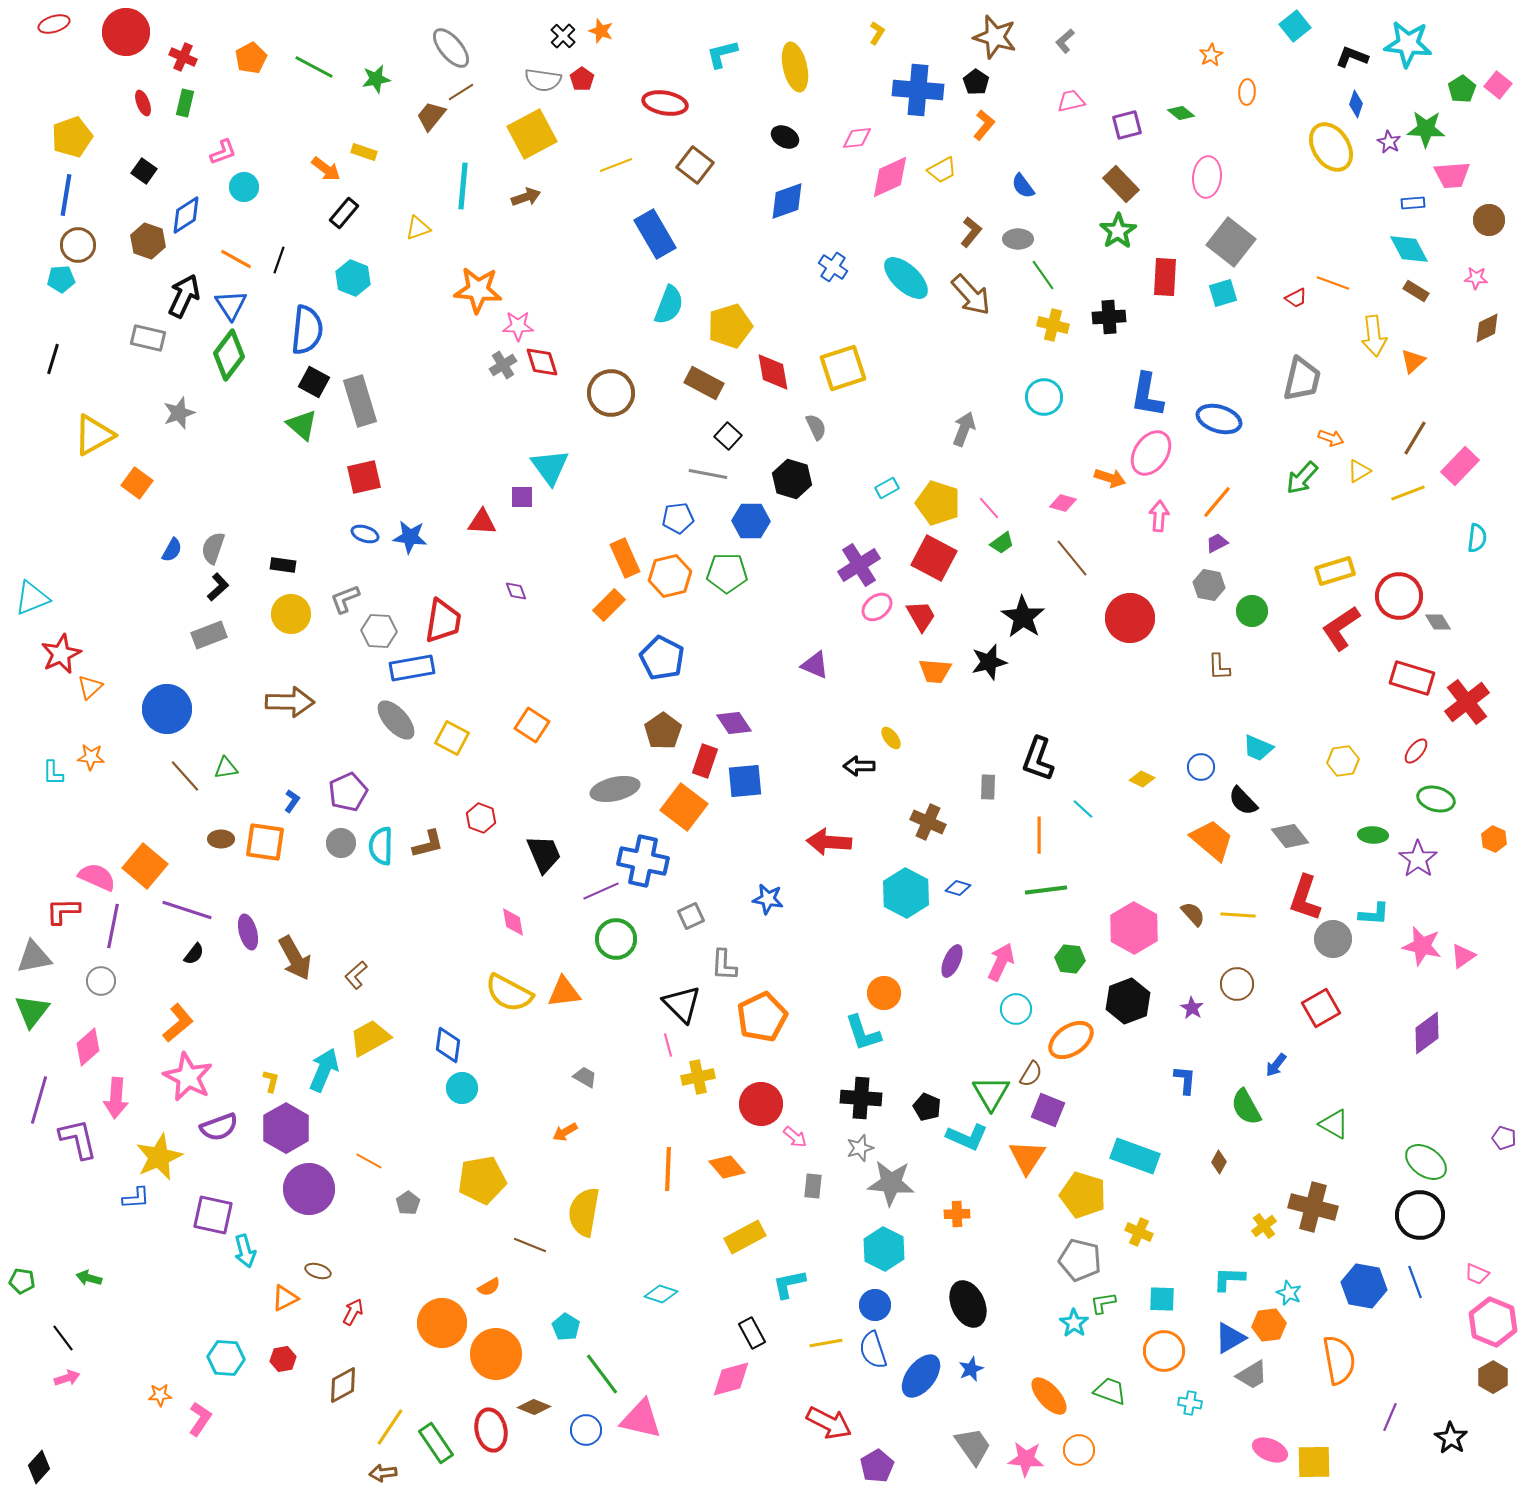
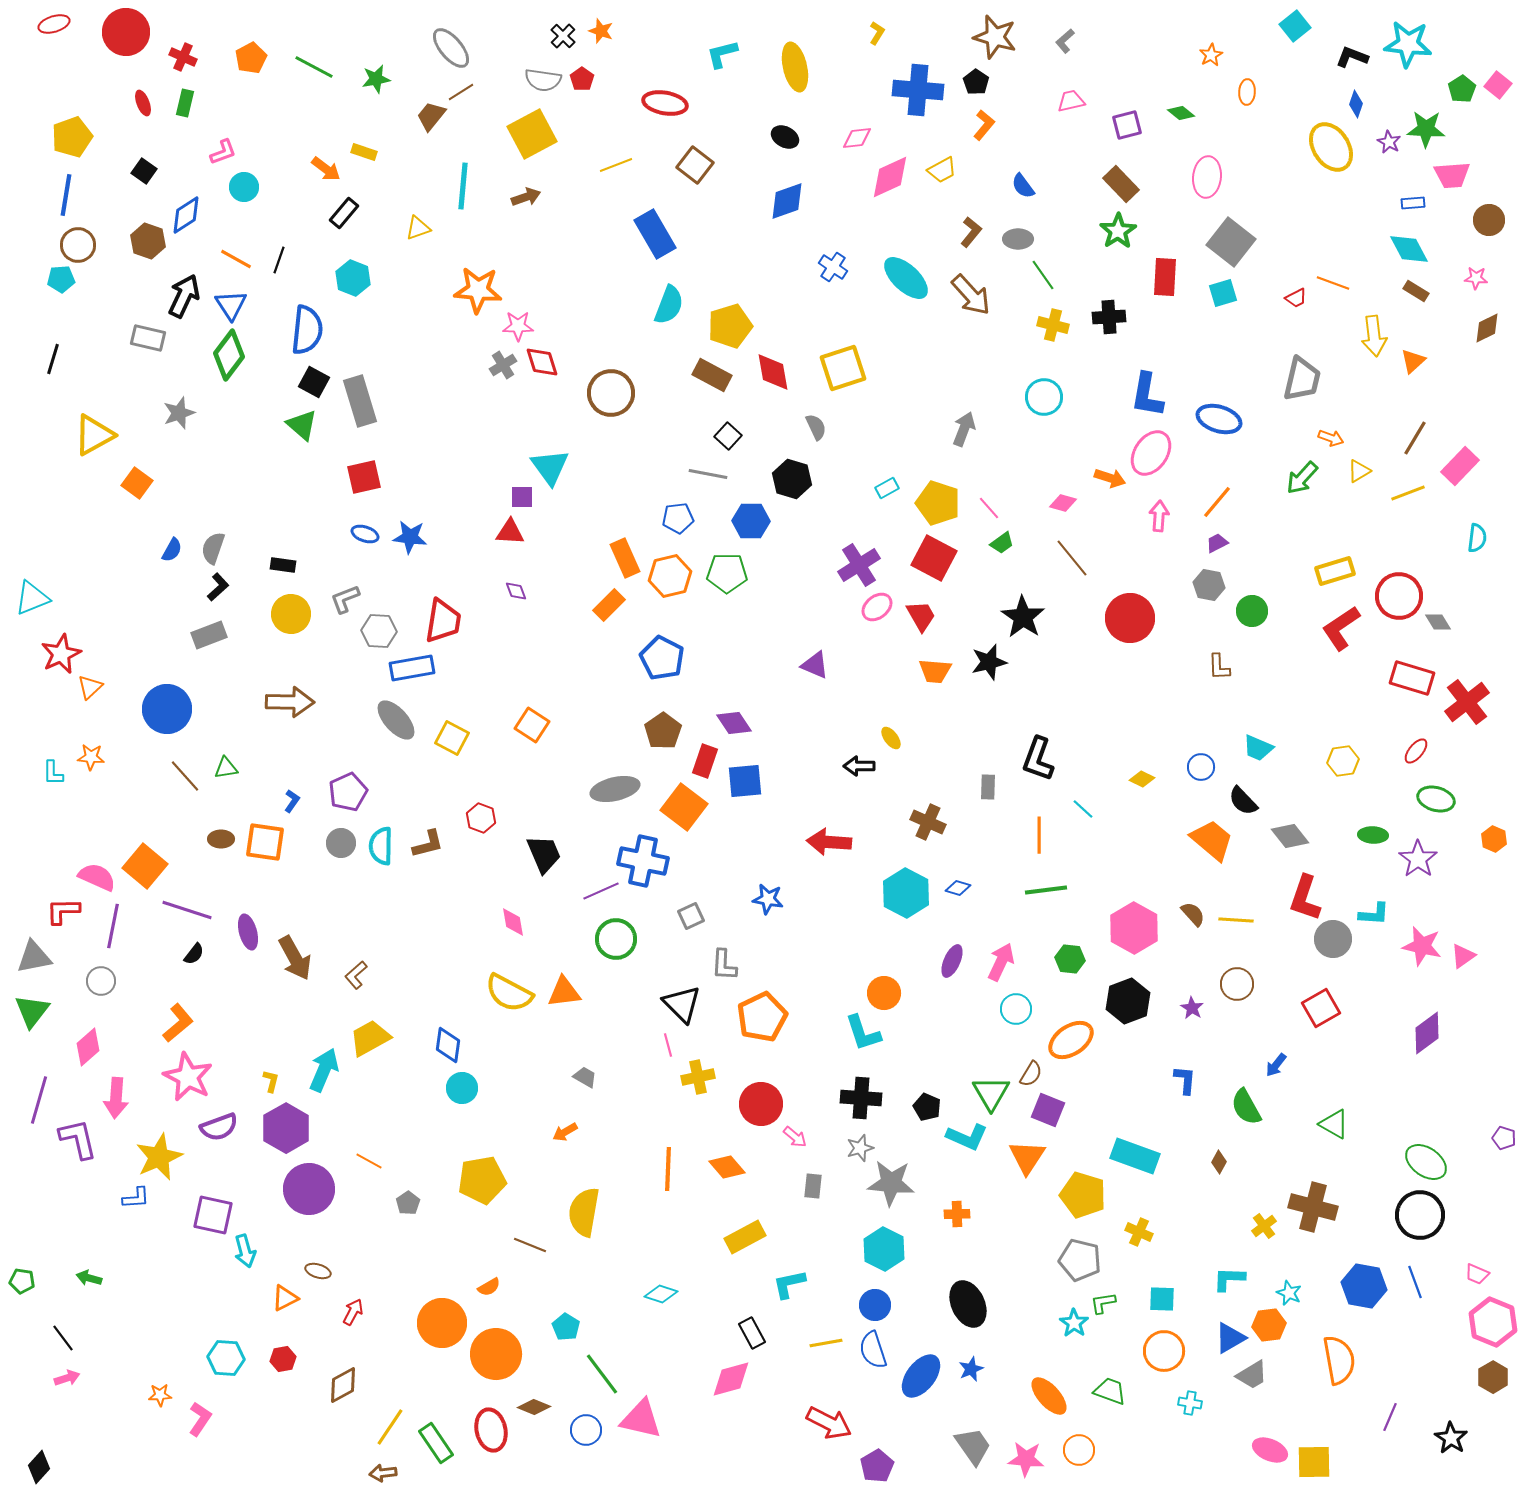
brown rectangle at (704, 383): moved 8 px right, 8 px up
red triangle at (482, 522): moved 28 px right, 10 px down
yellow line at (1238, 915): moved 2 px left, 5 px down
